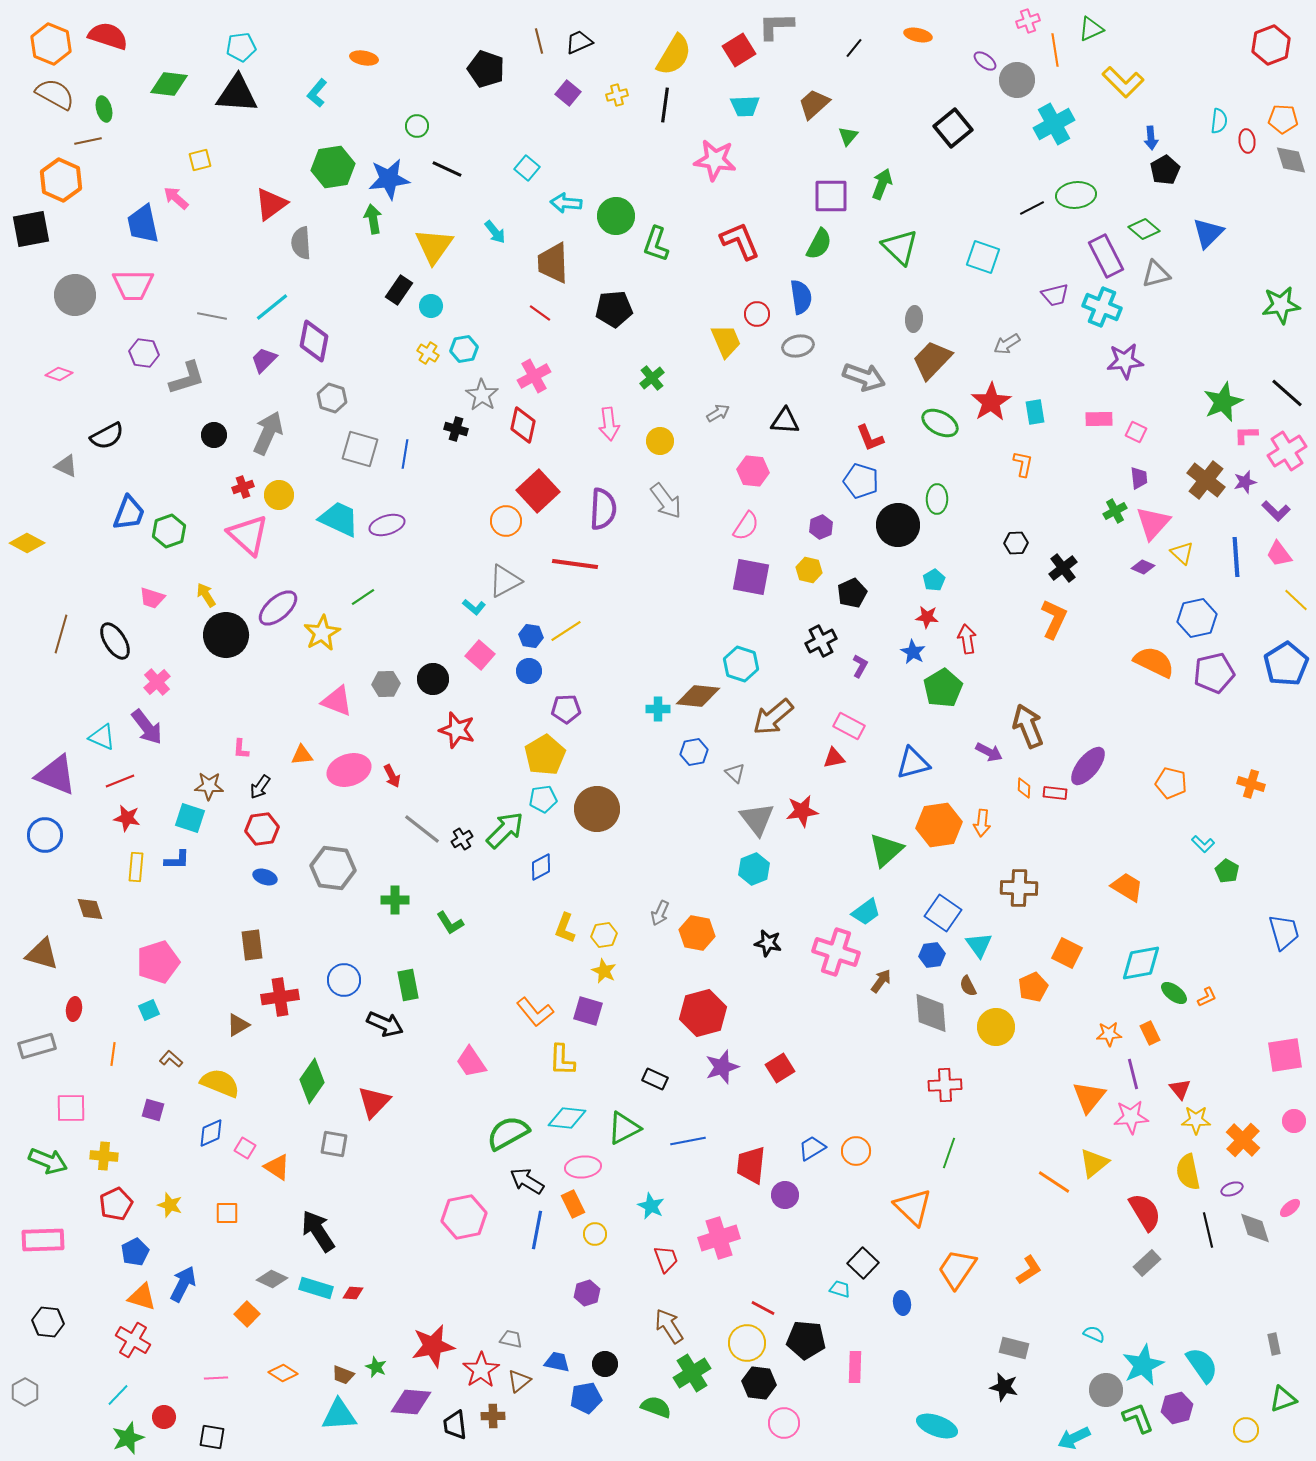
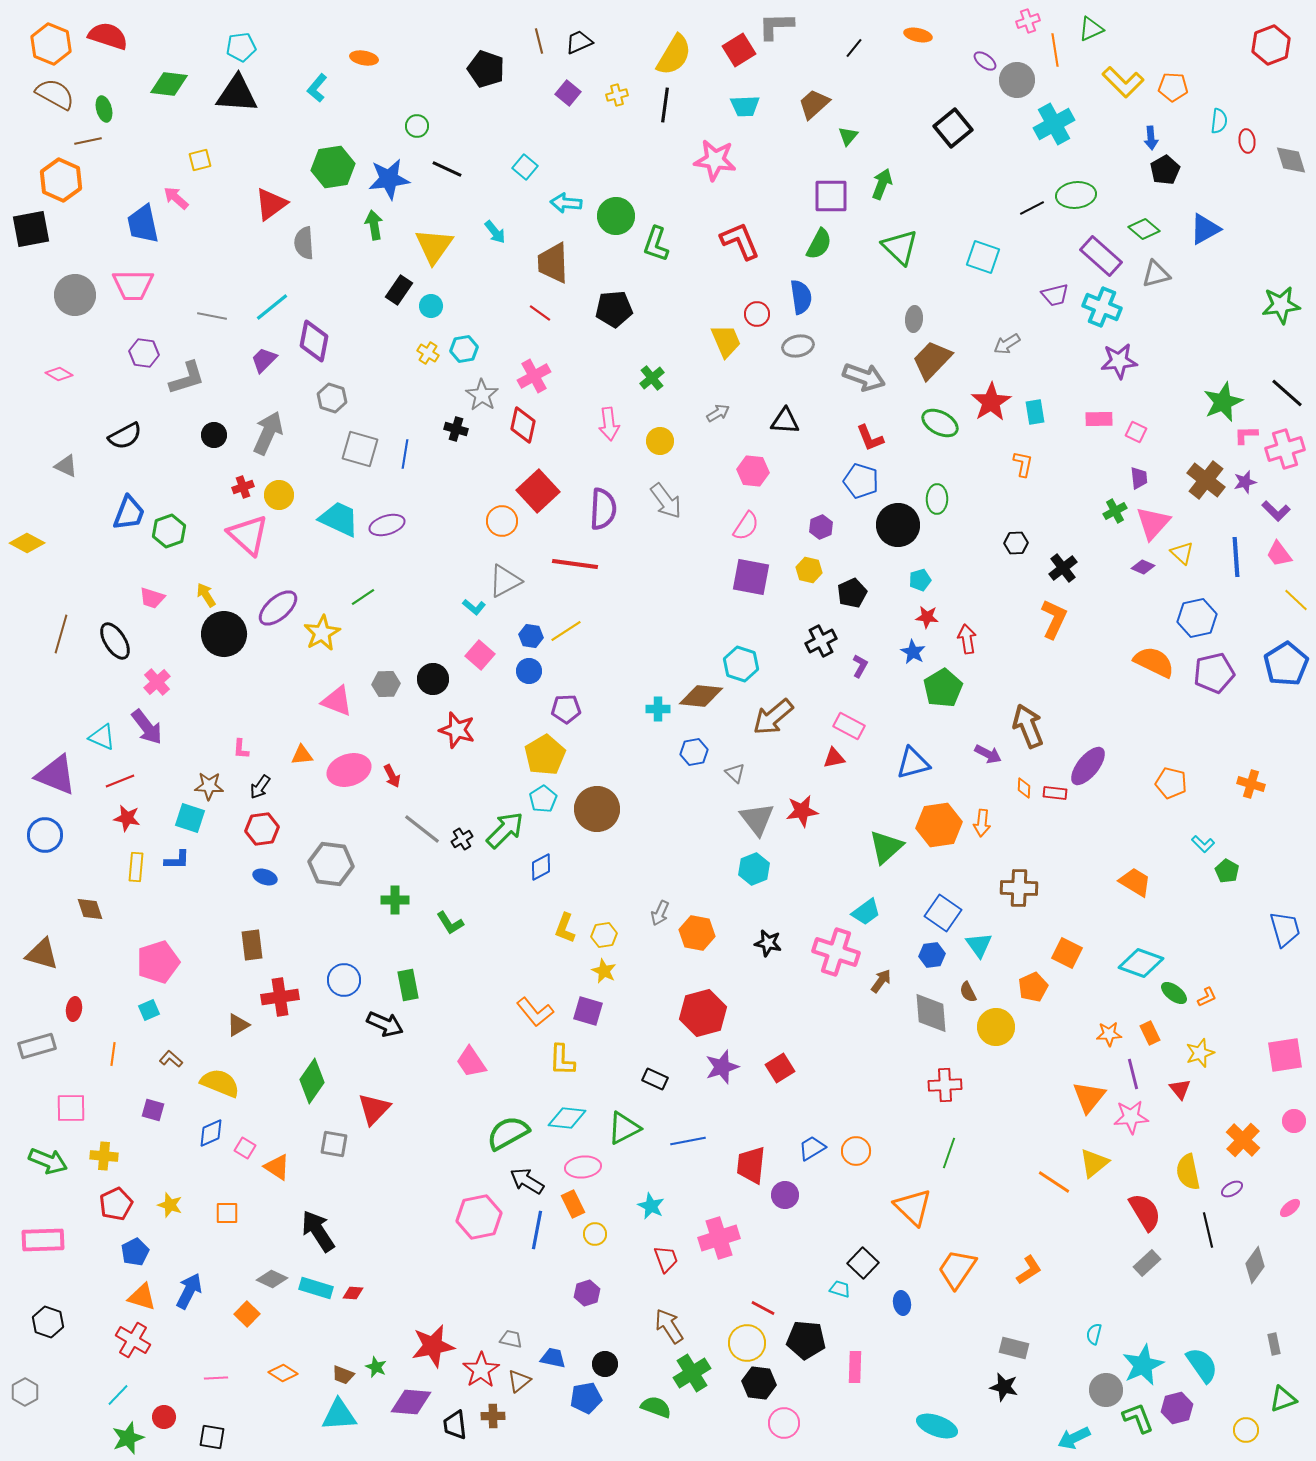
cyan L-shape at (317, 93): moved 5 px up
orange pentagon at (1283, 119): moved 110 px left, 32 px up
cyan square at (527, 168): moved 2 px left, 1 px up
green arrow at (373, 219): moved 1 px right, 6 px down
blue triangle at (1208, 233): moved 3 px left, 4 px up; rotated 16 degrees clockwise
gray semicircle at (301, 243): moved 3 px right
purple rectangle at (1106, 256): moved 5 px left; rotated 21 degrees counterclockwise
purple star at (1125, 361): moved 6 px left
pink diamond at (59, 374): rotated 12 degrees clockwise
black semicircle at (107, 436): moved 18 px right
pink cross at (1287, 451): moved 2 px left, 2 px up; rotated 15 degrees clockwise
orange circle at (506, 521): moved 4 px left
cyan pentagon at (934, 580): moved 14 px left; rotated 15 degrees clockwise
black circle at (226, 635): moved 2 px left, 1 px up
brown diamond at (698, 696): moved 3 px right
purple arrow at (989, 752): moved 1 px left, 2 px down
cyan pentagon at (543, 799): rotated 24 degrees counterclockwise
green triangle at (886, 850): moved 3 px up
gray hexagon at (333, 868): moved 2 px left, 4 px up
orange trapezoid at (1127, 887): moved 8 px right, 5 px up
blue trapezoid at (1284, 932): moved 1 px right, 3 px up
cyan diamond at (1141, 963): rotated 30 degrees clockwise
brown semicircle at (968, 986): moved 6 px down
red triangle at (374, 1102): moved 7 px down
yellow star at (1196, 1120): moved 4 px right, 67 px up; rotated 20 degrees counterclockwise
purple ellipse at (1232, 1189): rotated 10 degrees counterclockwise
pink hexagon at (464, 1217): moved 15 px right
gray diamond at (1255, 1228): moved 37 px down; rotated 54 degrees clockwise
blue arrow at (183, 1284): moved 6 px right, 7 px down
black hexagon at (48, 1322): rotated 12 degrees clockwise
cyan semicircle at (1094, 1334): rotated 100 degrees counterclockwise
blue trapezoid at (557, 1362): moved 4 px left, 4 px up
